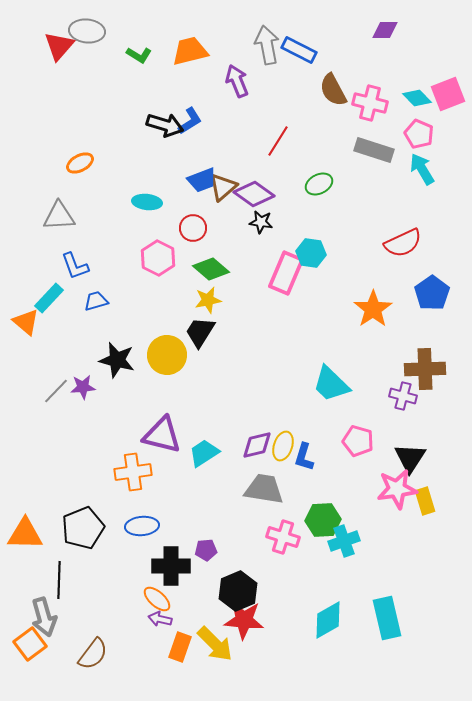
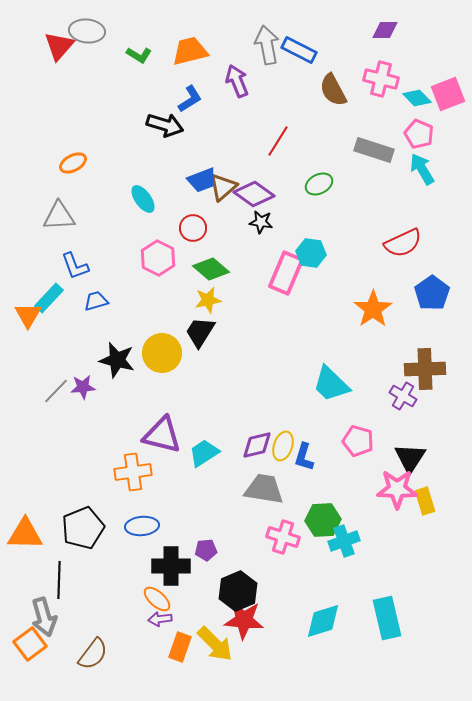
pink cross at (370, 103): moved 11 px right, 24 px up
blue L-shape at (190, 121): moved 22 px up
orange ellipse at (80, 163): moved 7 px left
cyan ellipse at (147, 202): moved 4 px left, 3 px up; rotated 48 degrees clockwise
orange triangle at (26, 322): moved 2 px right, 7 px up; rotated 20 degrees clockwise
yellow circle at (167, 355): moved 5 px left, 2 px up
purple cross at (403, 396): rotated 16 degrees clockwise
pink star at (397, 489): rotated 9 degrees clockwise
purple arrow at (160, 619): rotated 20 degrees counterclockwise
cyan diamond at (328, 620): moved 5 px left, 1 px down; rotated 12 degrees clockwise
